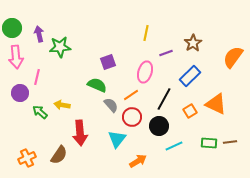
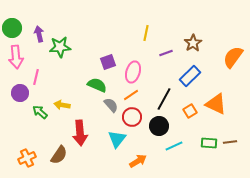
pink ellipse: moved 12 px left
pink line: moved 1 px left
